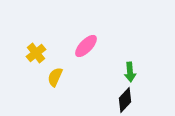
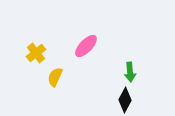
black diamond: rotated 15 degrees counterclockwise
